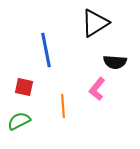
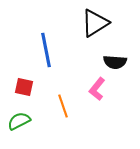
orange line: rotated 15 degrees counterclockwise
